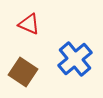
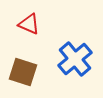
brown square: rotated 16 degrees counterclockwise
